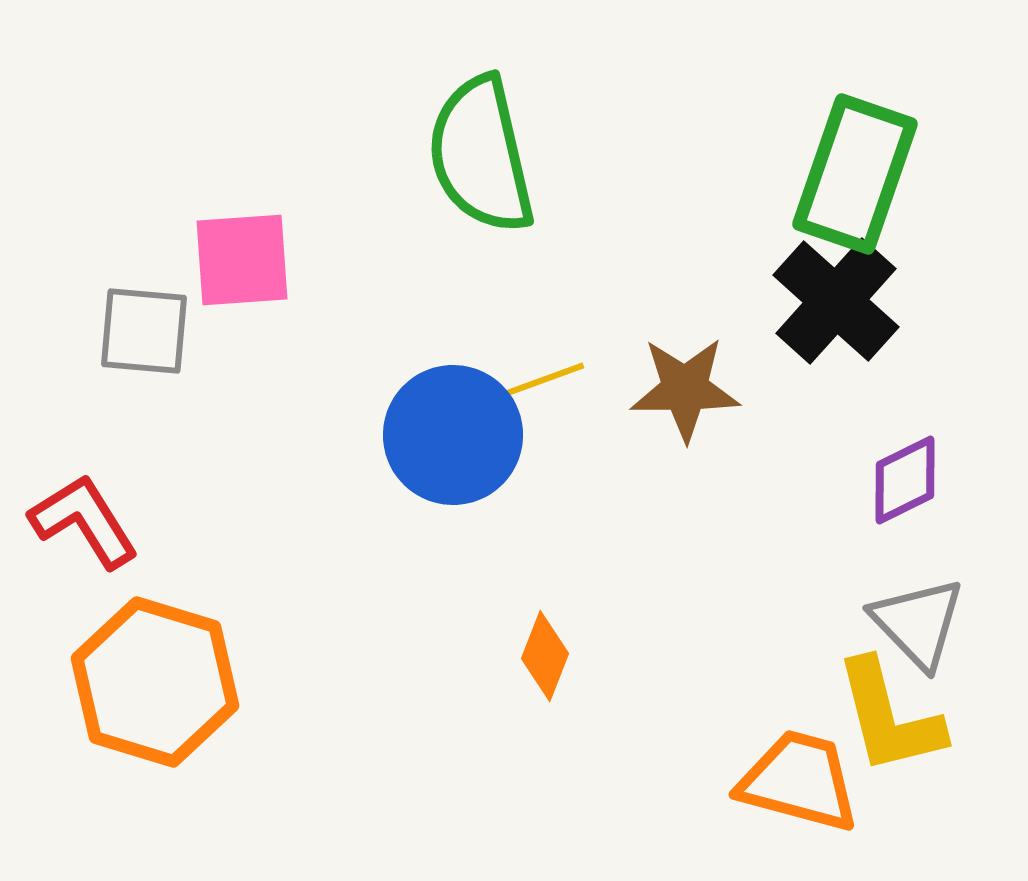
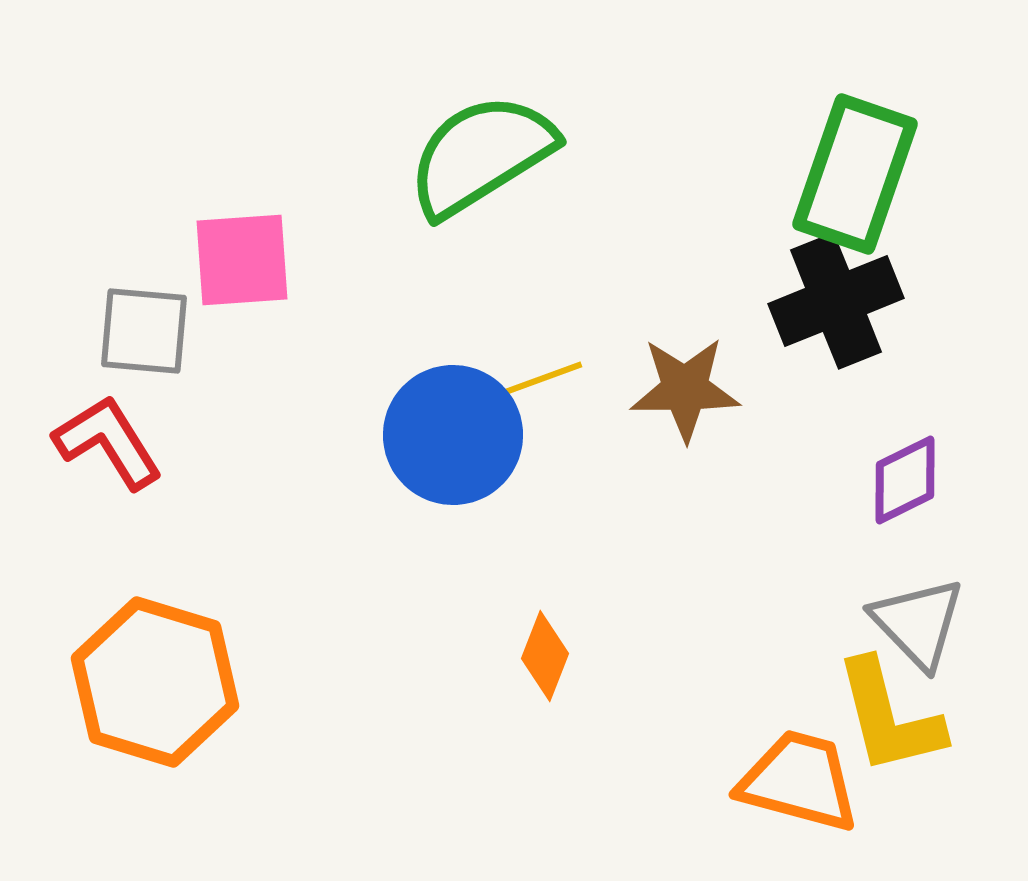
green semicircle: rotated 71 degrees clockwise
black cross: rotated 26 degrees clockwise
yellow line: moved 2 px left, 1 px up
red L-shape: moved 24 px right, 79 px up
